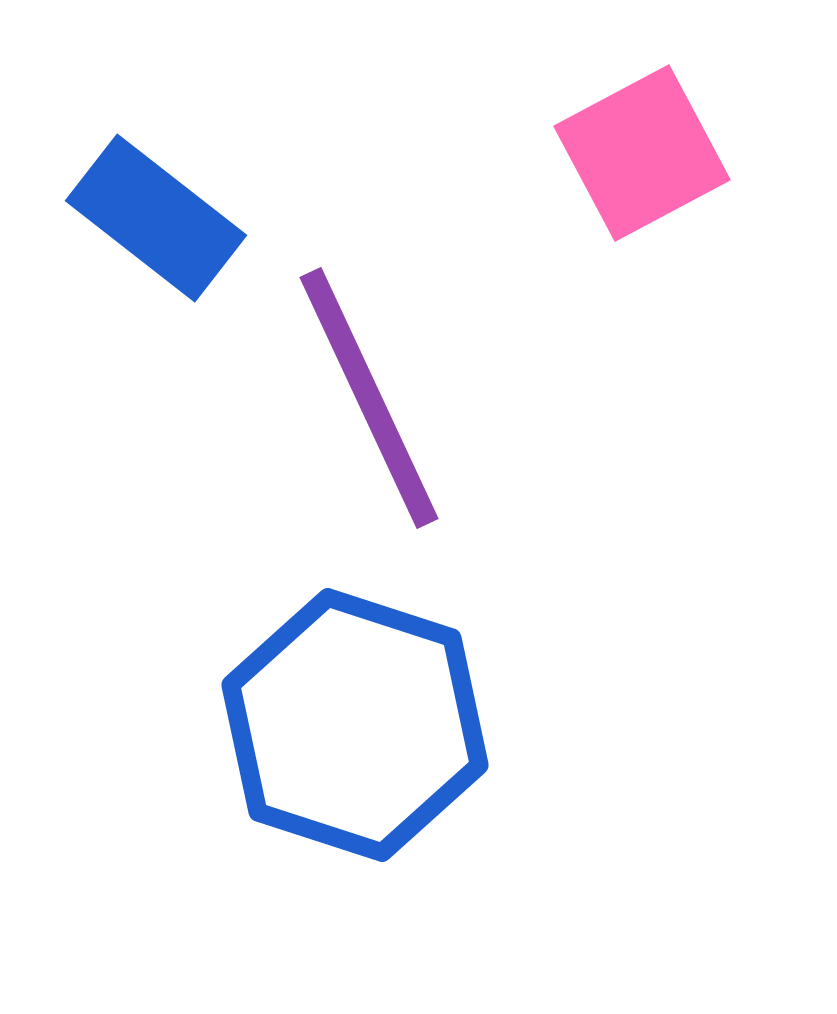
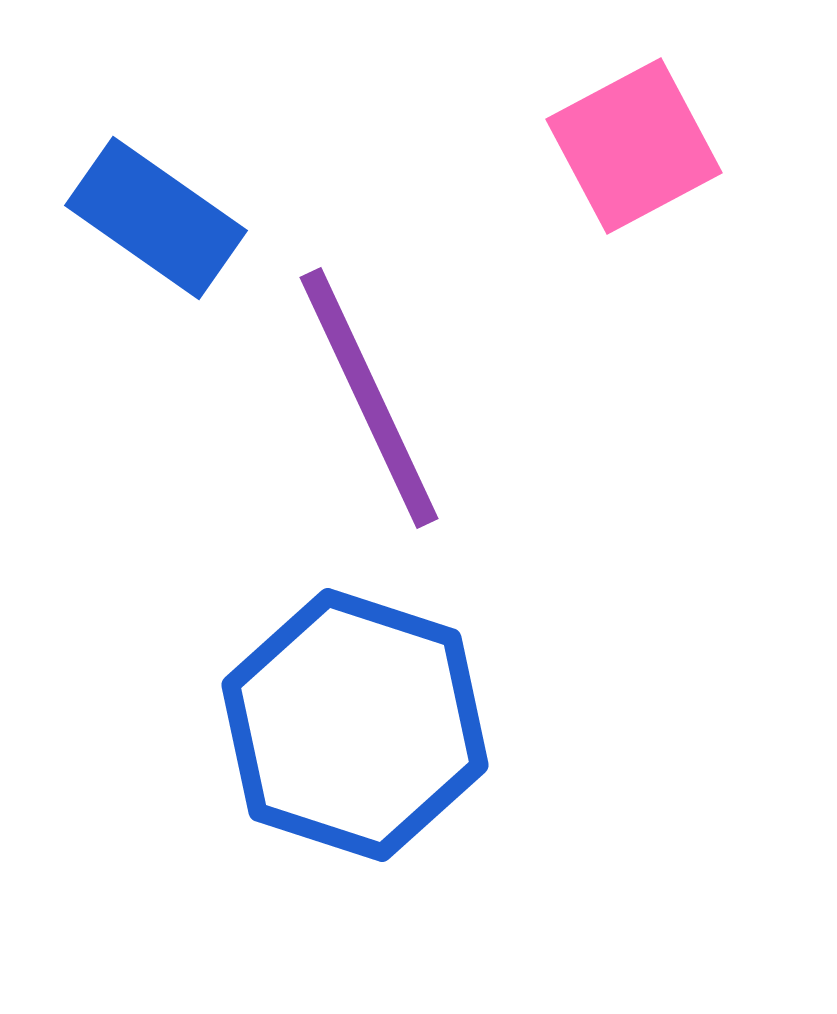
pink square: moved 8 px left, 7 px up
blue rectangle: rotated 3 degrees counterclockwise
